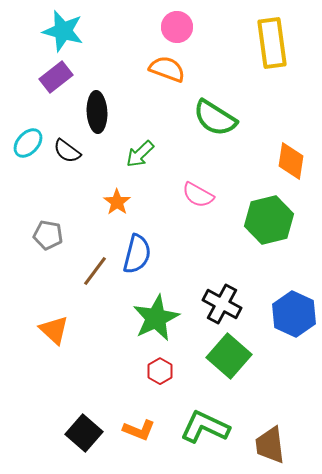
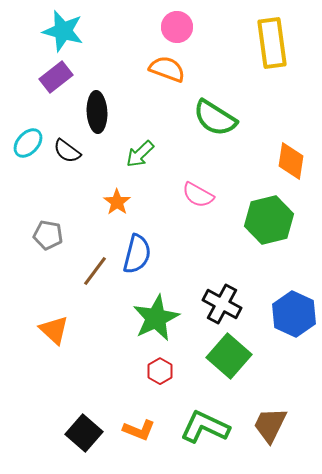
brown trapezoid: moved 20 px up; rotated 33 degrees clockwise
